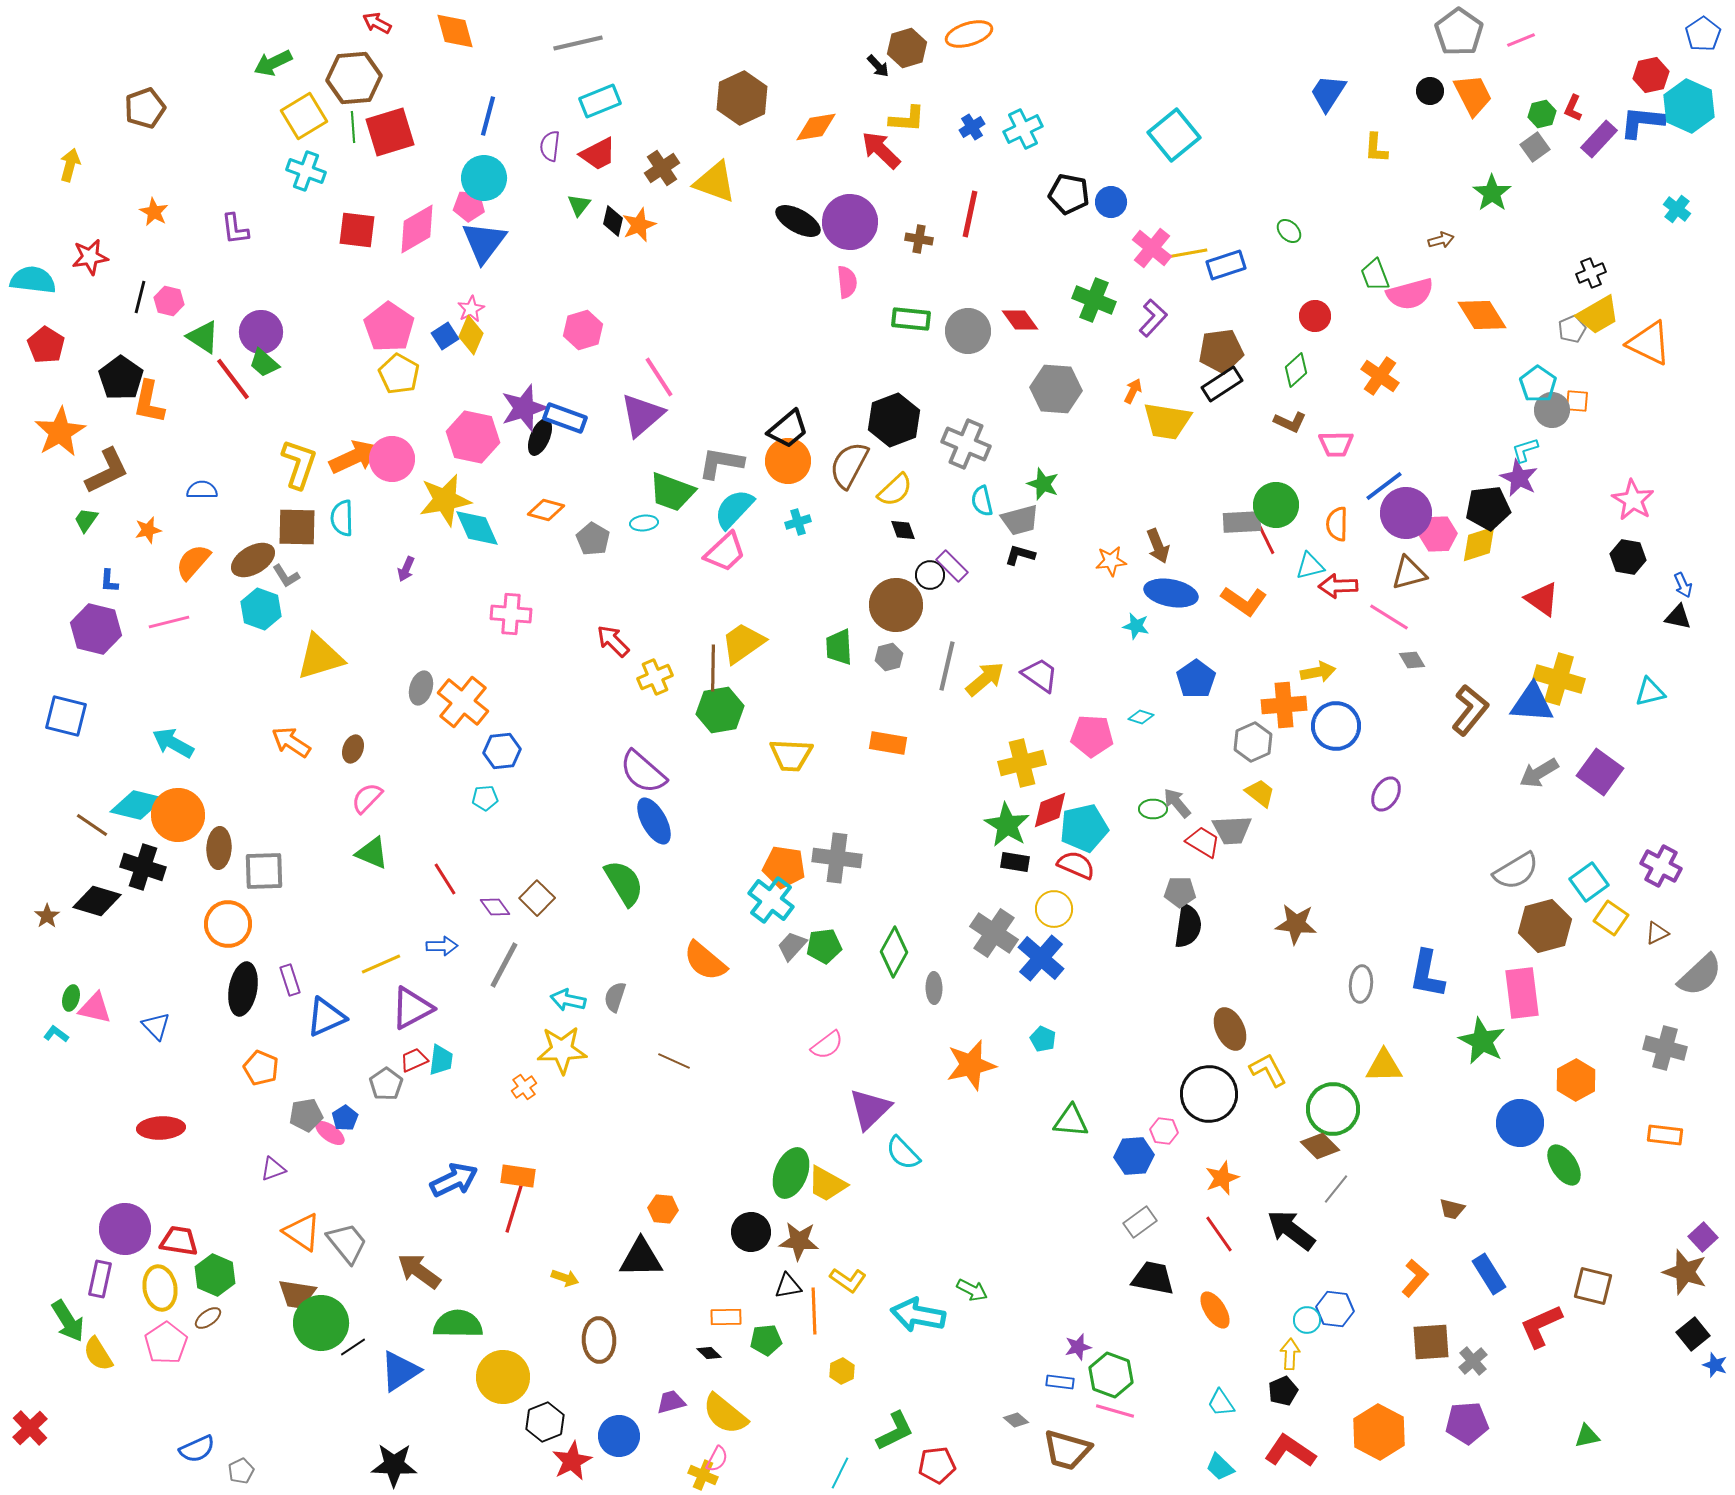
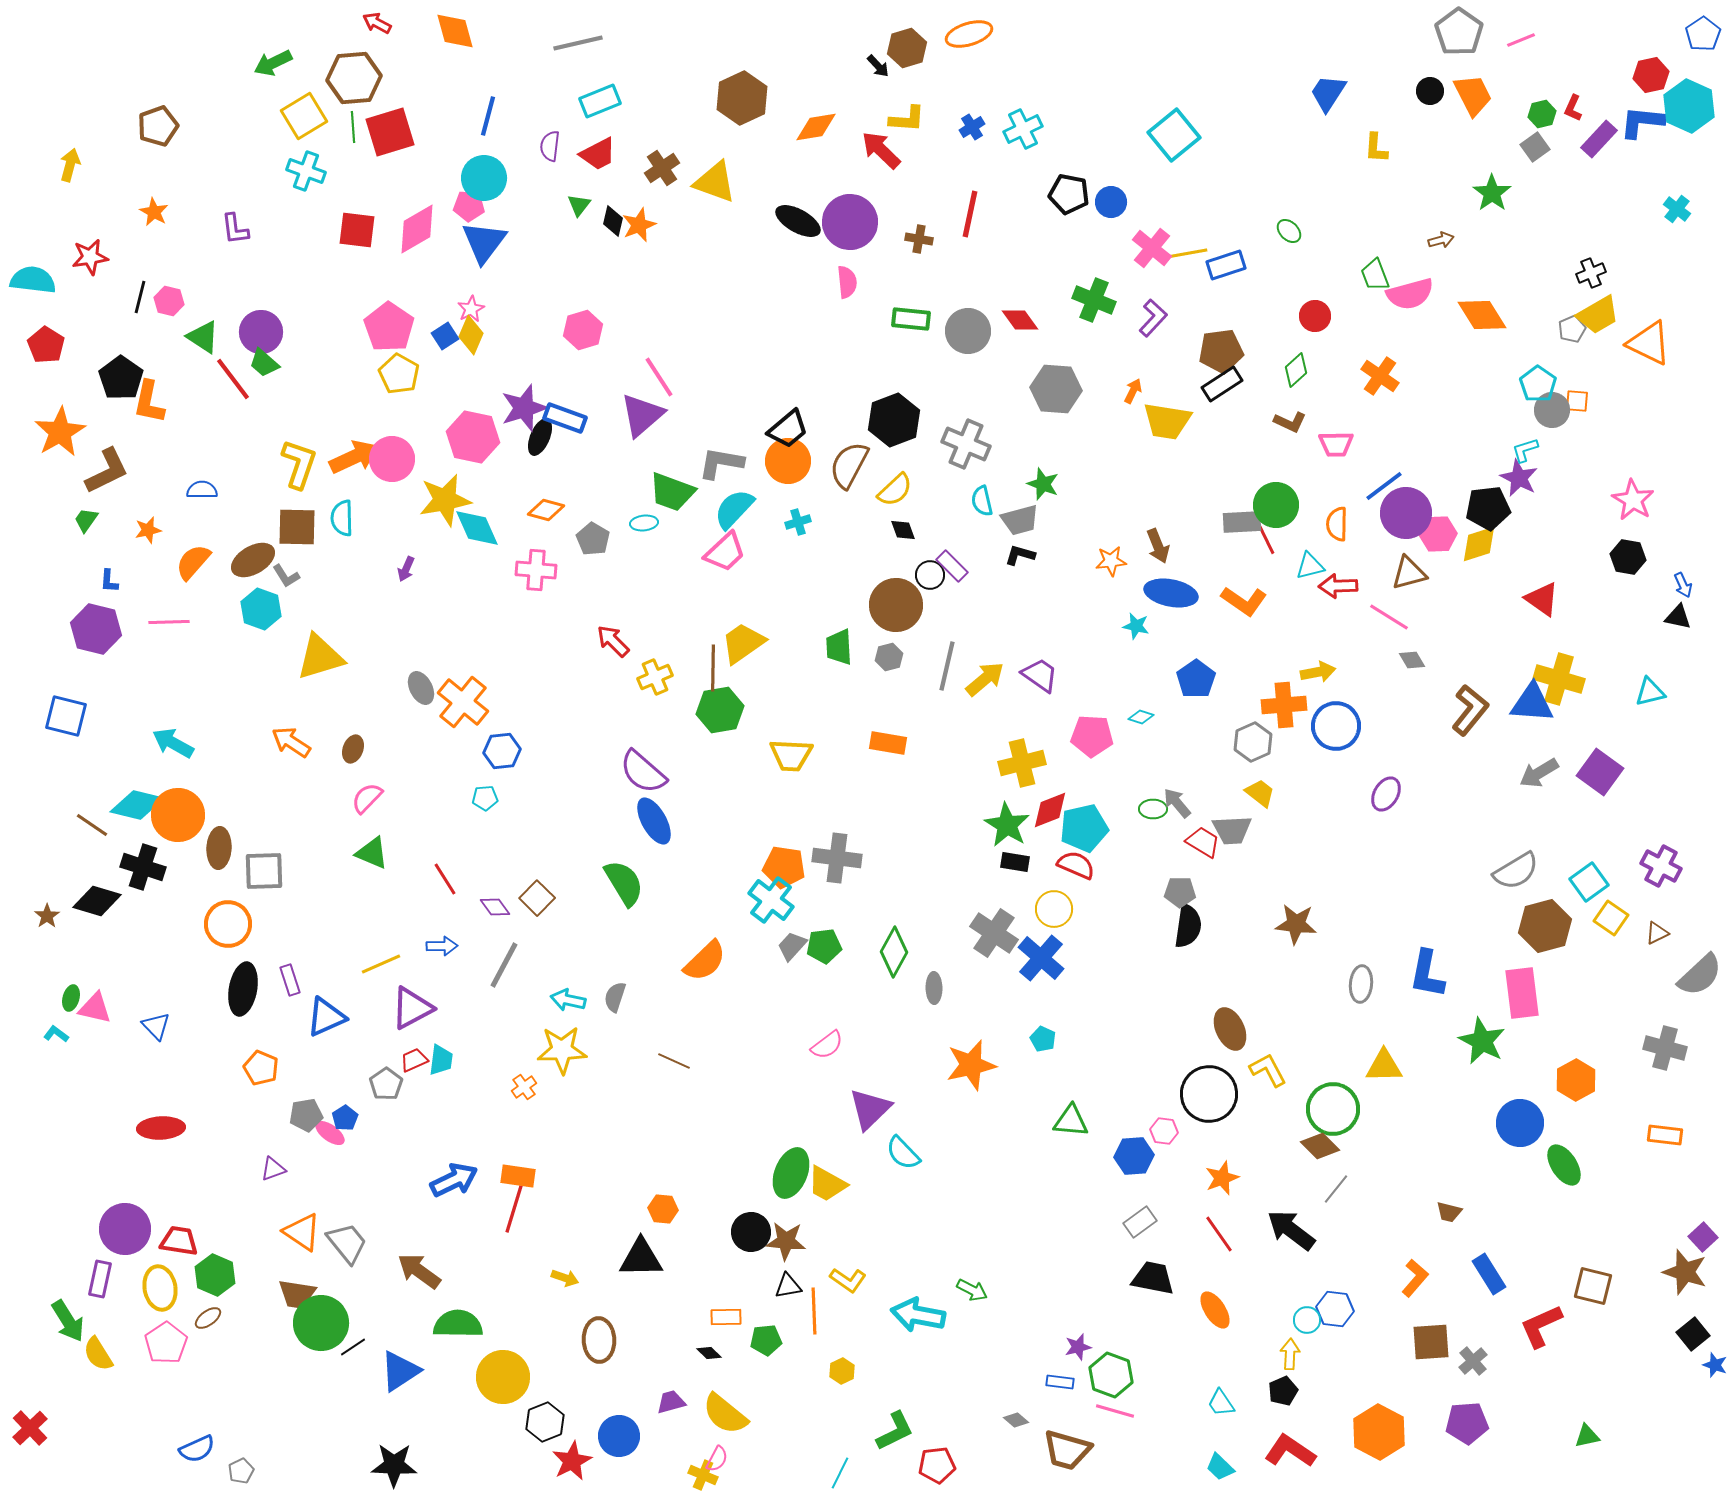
brown pentagon at (145, 108): moved 13 px right, 18 px down
pink cross at (511, 614): moved 25 px right, 44 px up
pink line at (169, 622): rotated 12 degrees clockwise
gray ellipse at (421, 688): rotated 44 degrees counterclockwise
orange semicircle at (705, 961): rotated 84 degrees counterclockwise
brown trapezoid at (1452, 1209): moved 3 px left, 3 px down
brown star at (799, 1241): moved 13 px left
